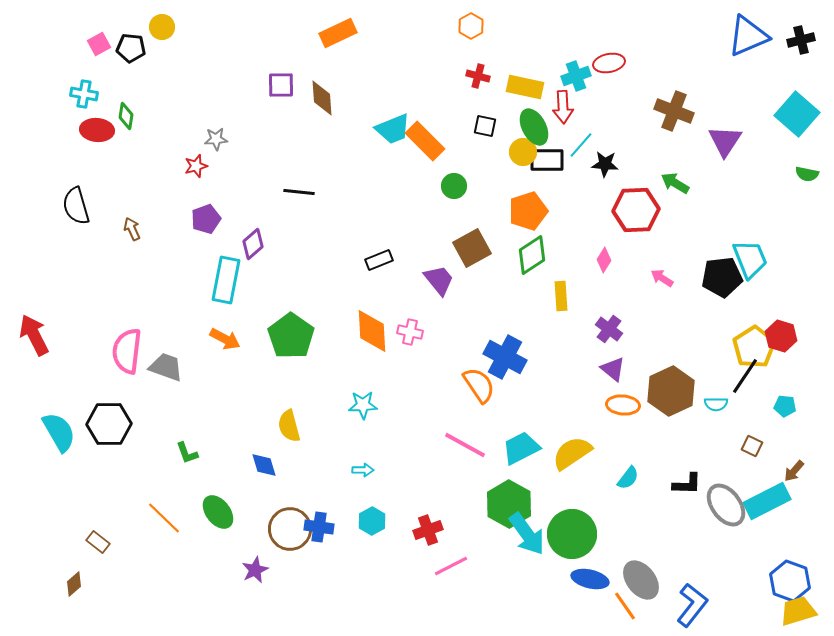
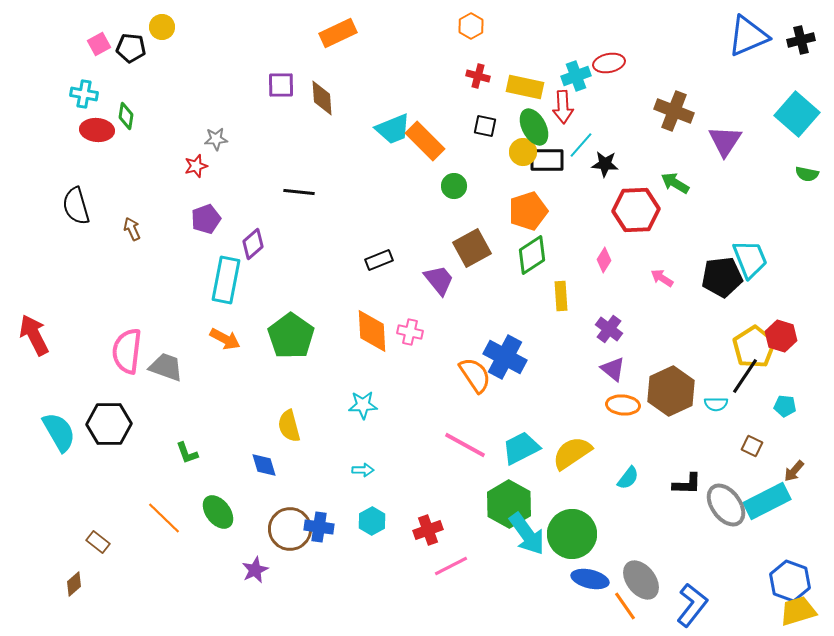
orange semicircle at (479, 385): moved 4 px left, 10 px up
